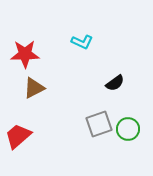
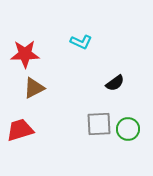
cyan L-shape: moved 1 px left
gray square: rotated 16 degrees clockwise
red trapezoid: moved 2 px right, 6 px up; rotated 24 degrees clockwise
